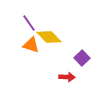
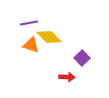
purple line: rotated 66 degrees counterclockwise
